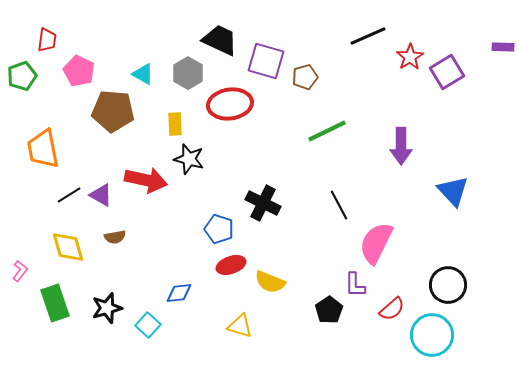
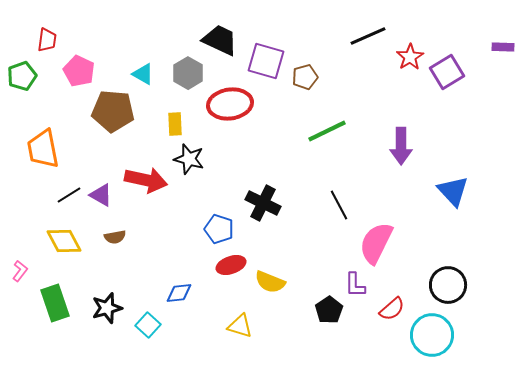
yellow diamond at (68, 247): moved 4 px left, 6 px up; rotated 12 degrees counterclockwise
